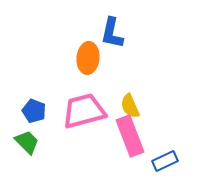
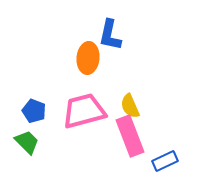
blue L-shape: moved 2 px left, 2 px down
